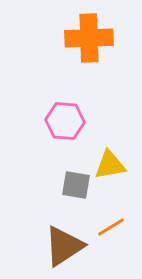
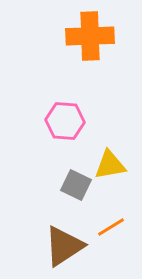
orange cross: moved 1 px right, 2 px up
gray square: rotated 16 degrees clockwise
